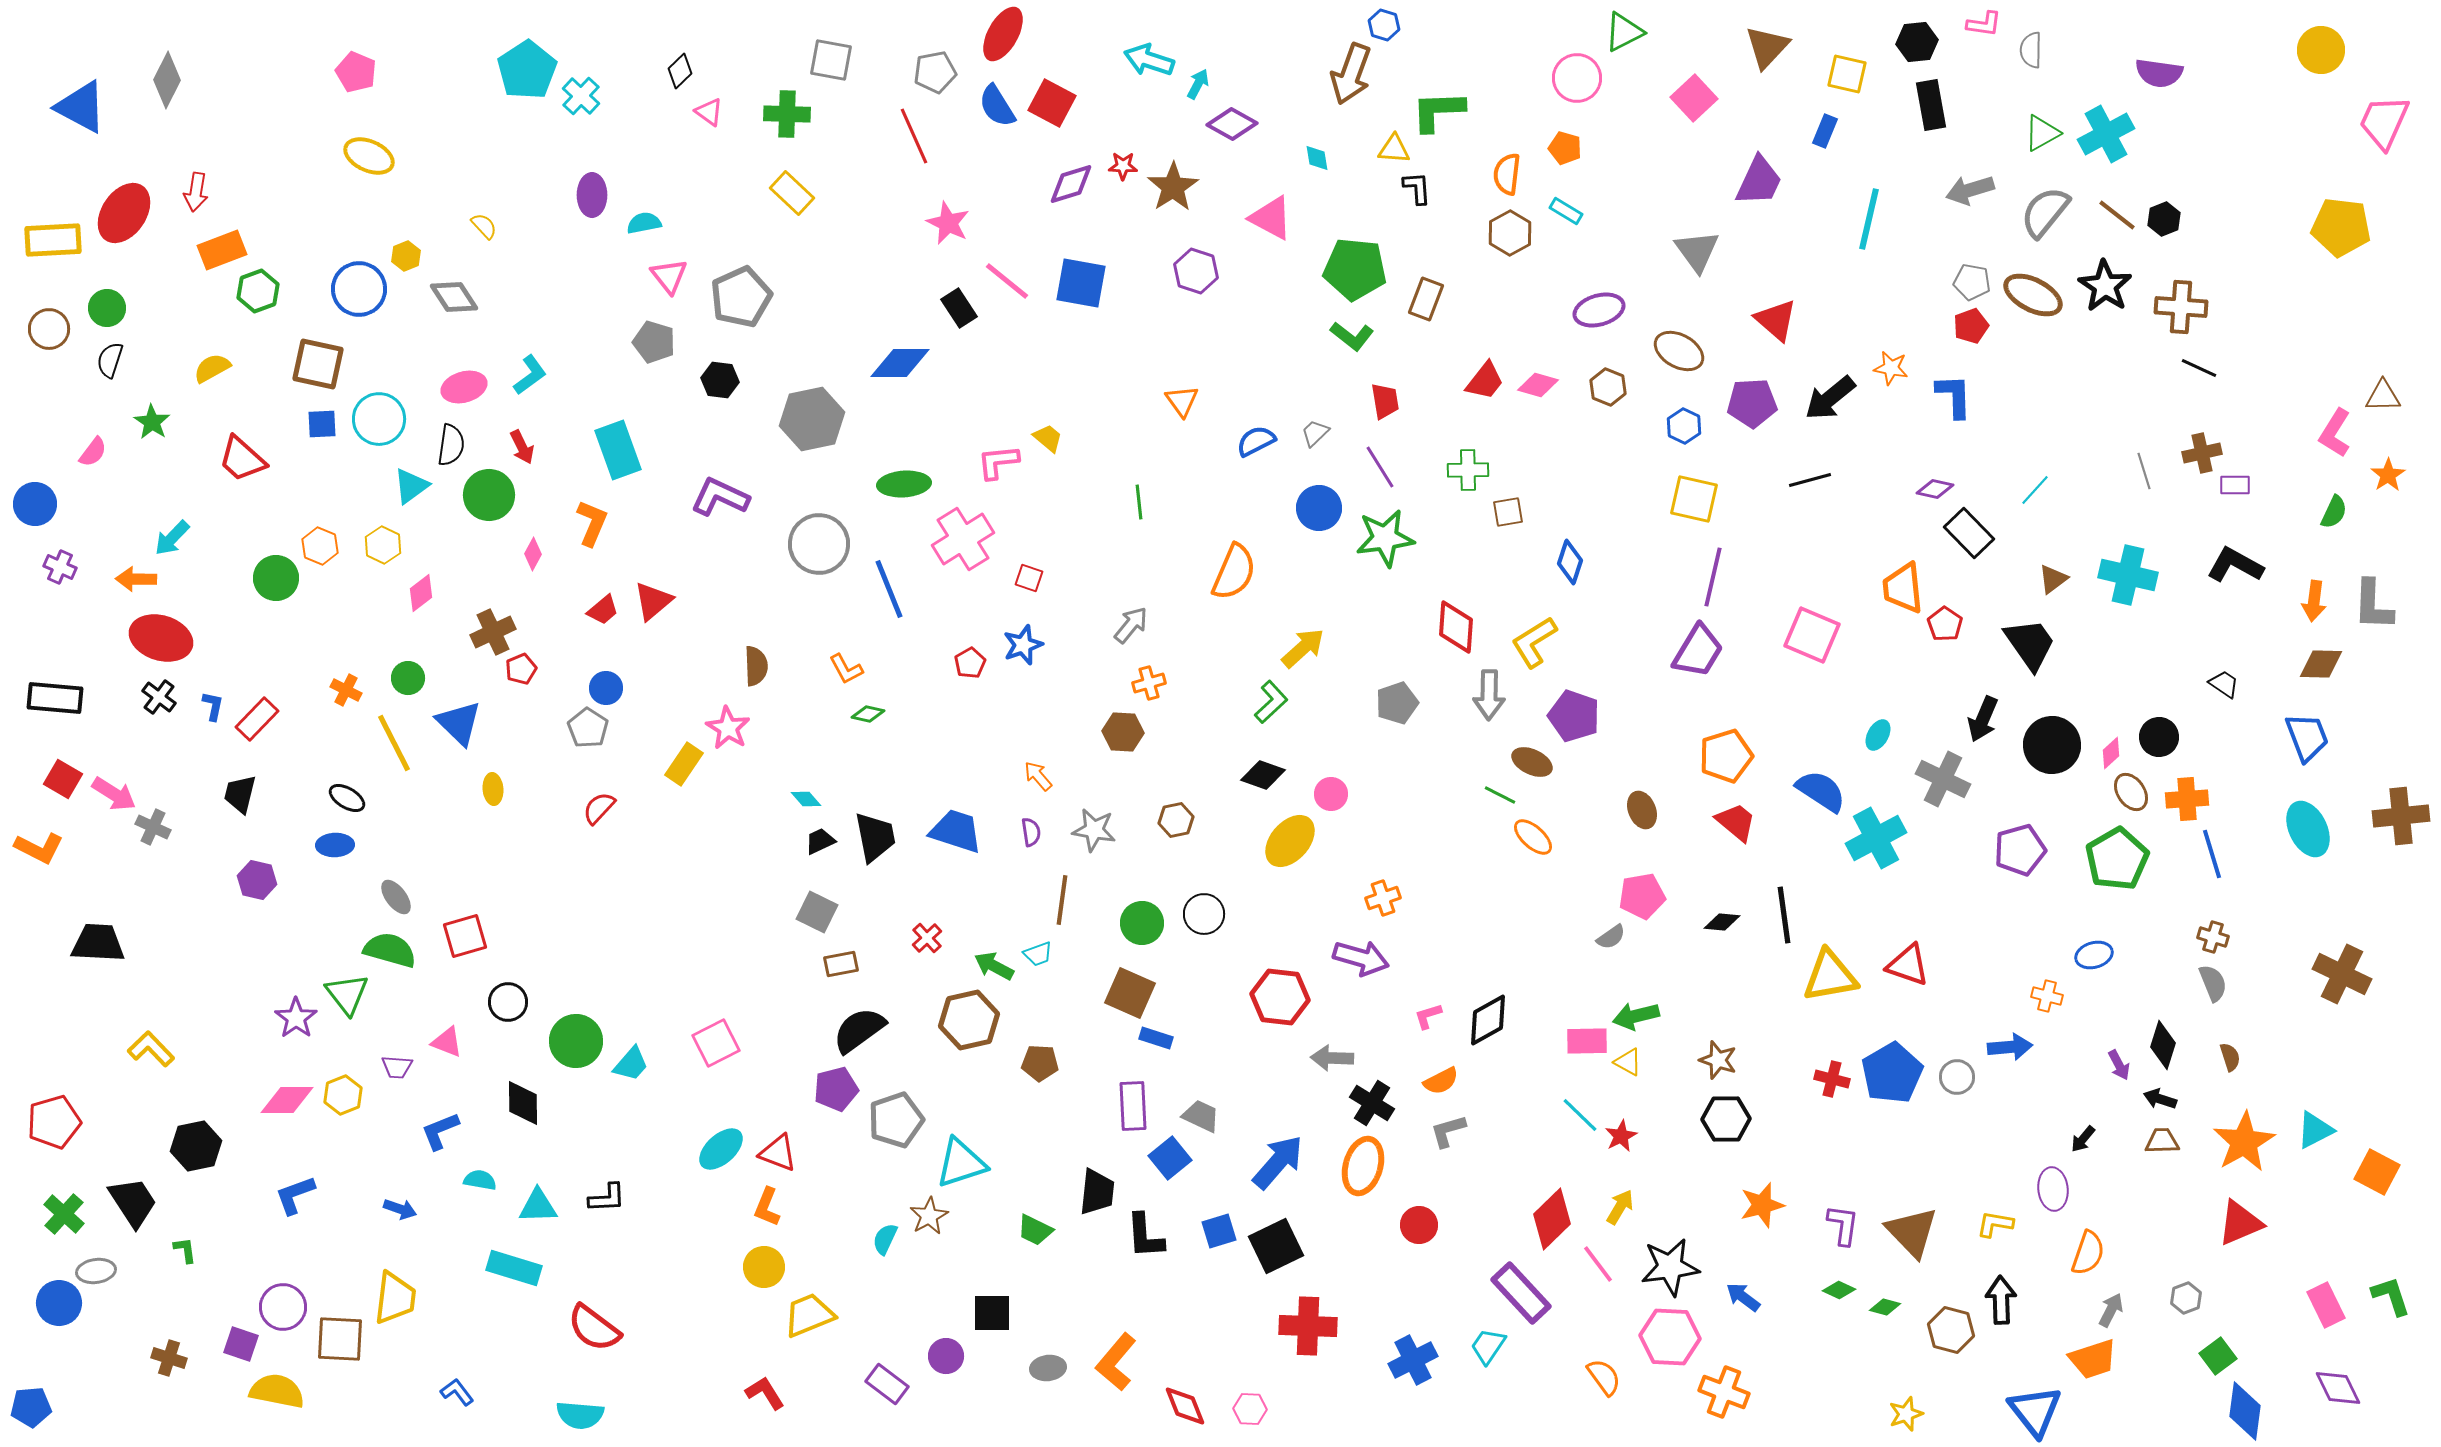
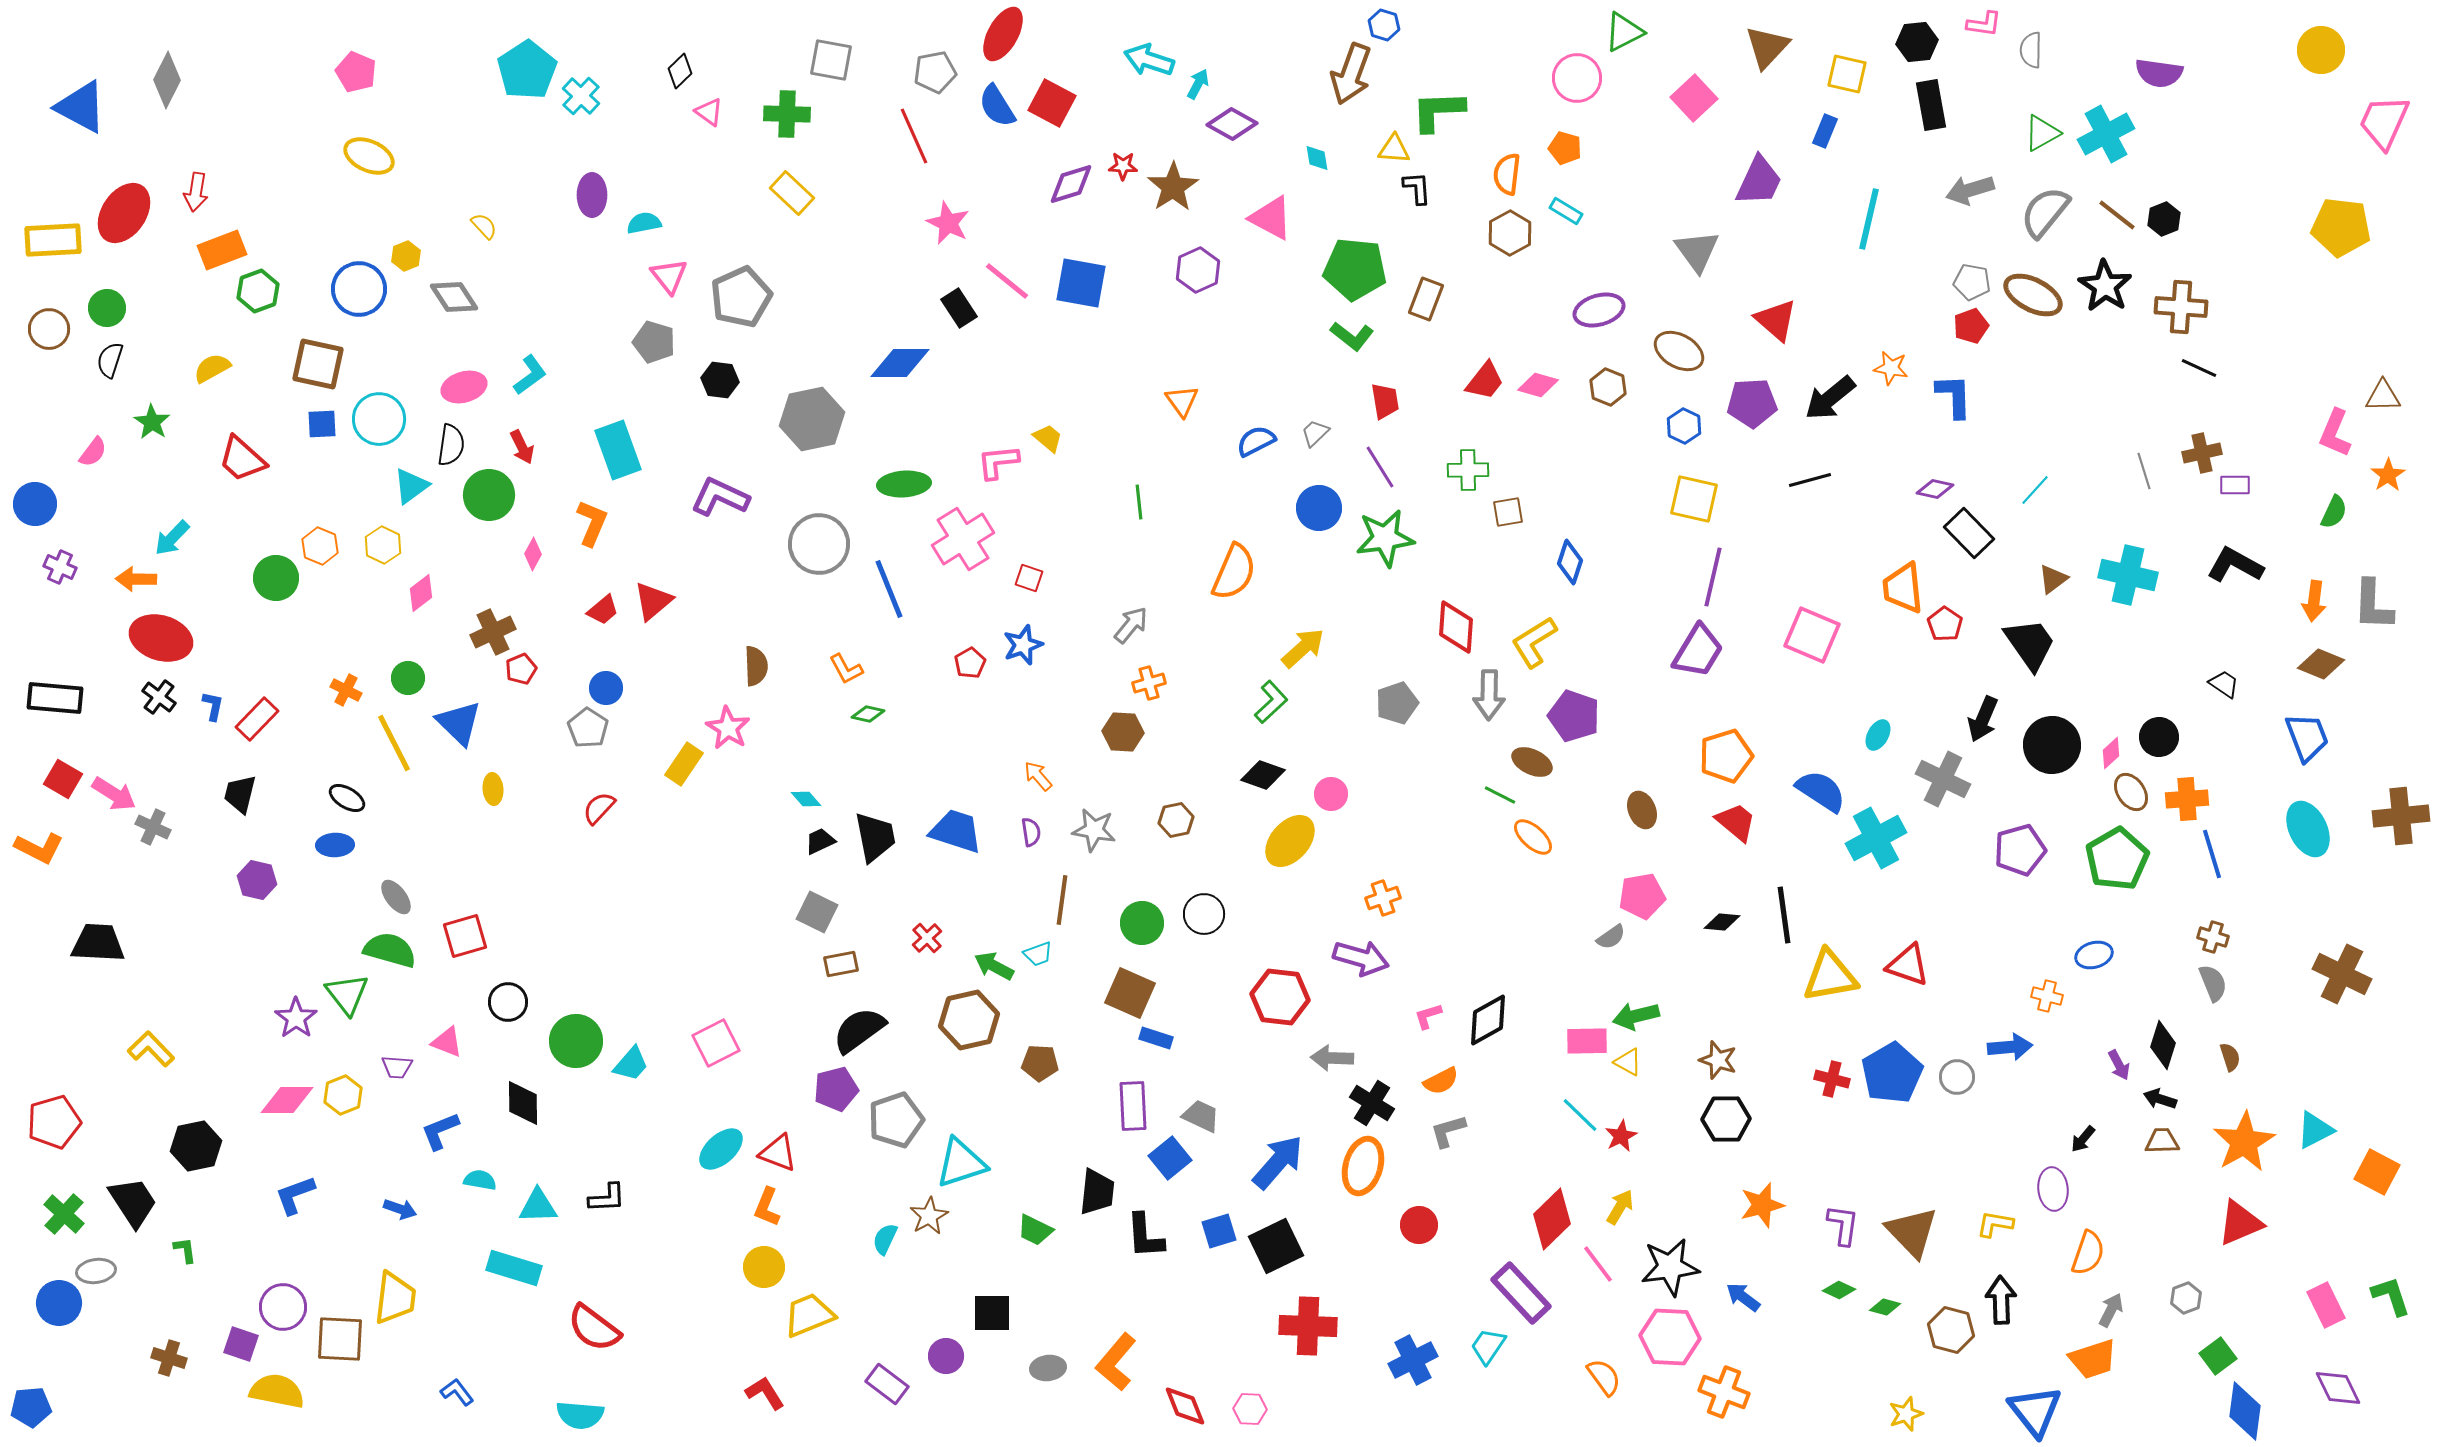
purple hexagon at (1196, 271): moved 2 px right, 1 px up; rotated 18 degrees clockwise
pink L-shape at (2335, 433): rotated 9 degrees counterclockwise
brown diamond at (2321, 664): rotated 21 degrees clockwise
